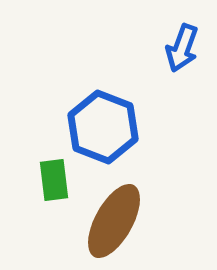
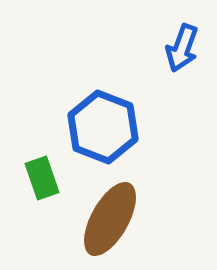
green rectangle: moved 12 px left, 2 px up; rotated 12 degrees counterclockwise
brown ellipse: moved 4 px left, 2 px up
